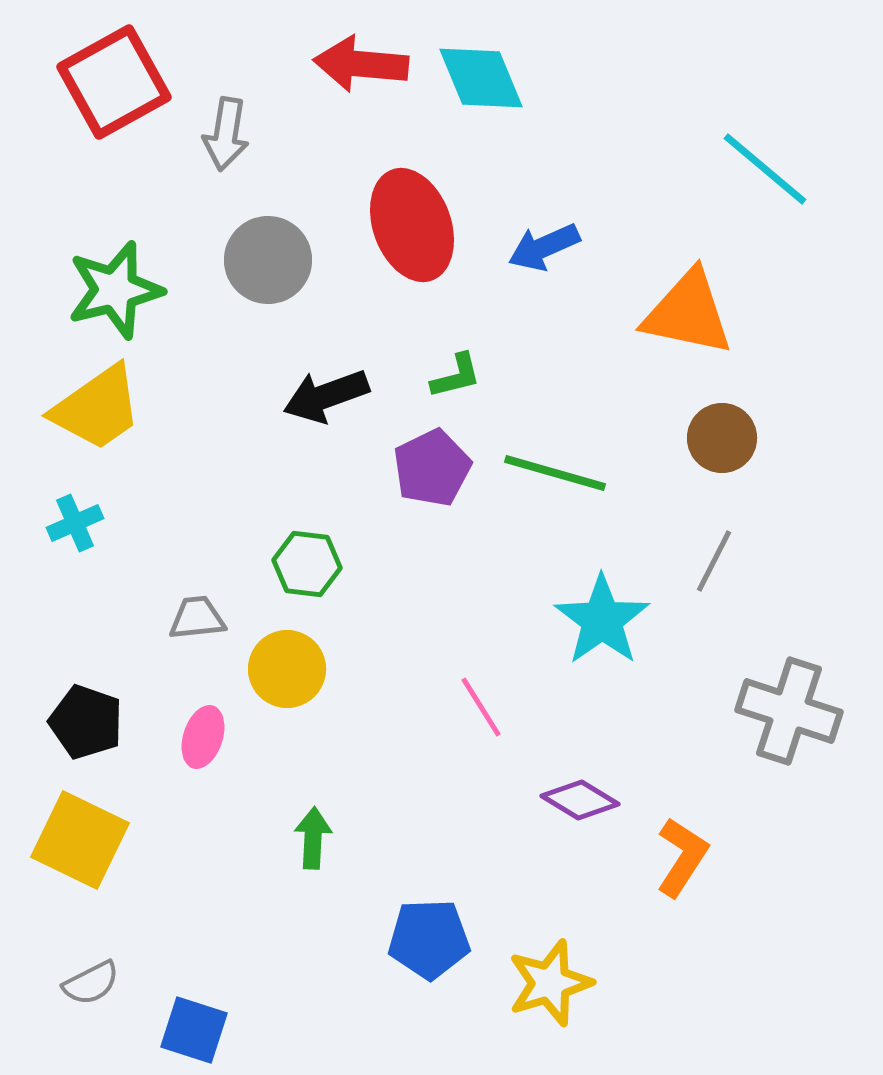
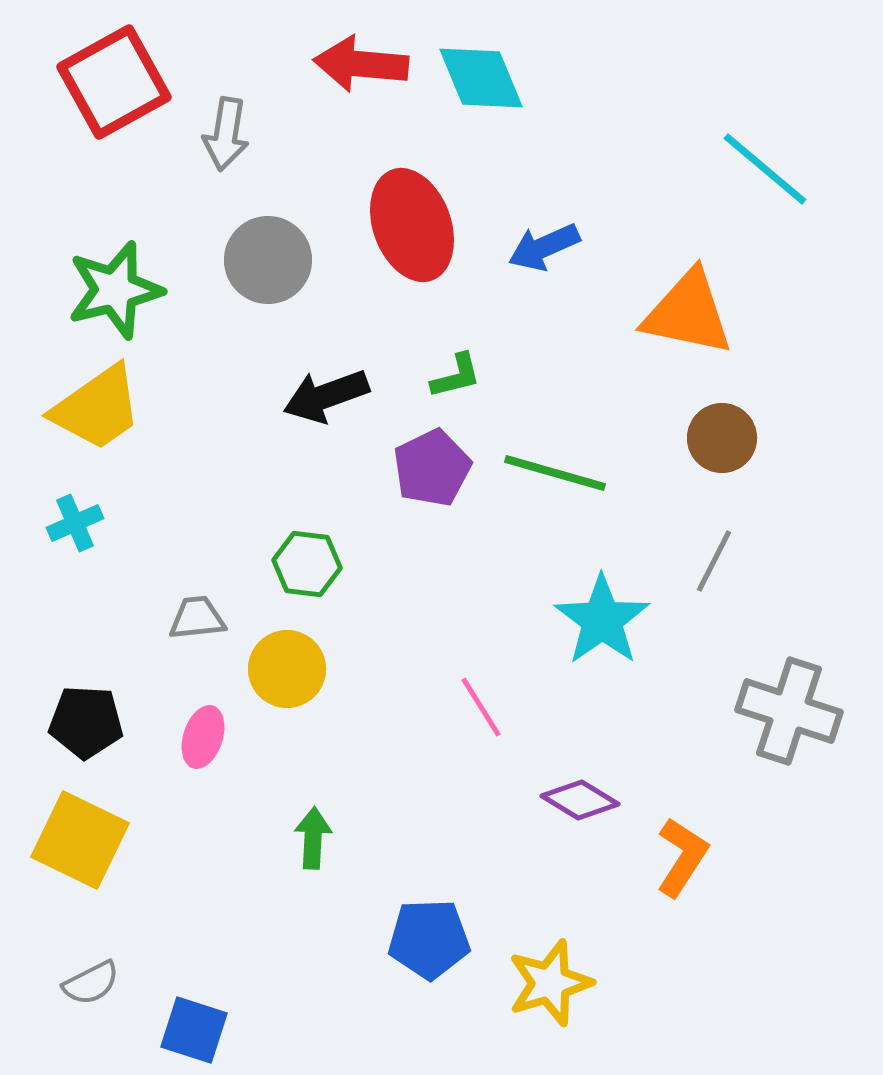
black pentagon: rotated 16 degrees counterclockwise
